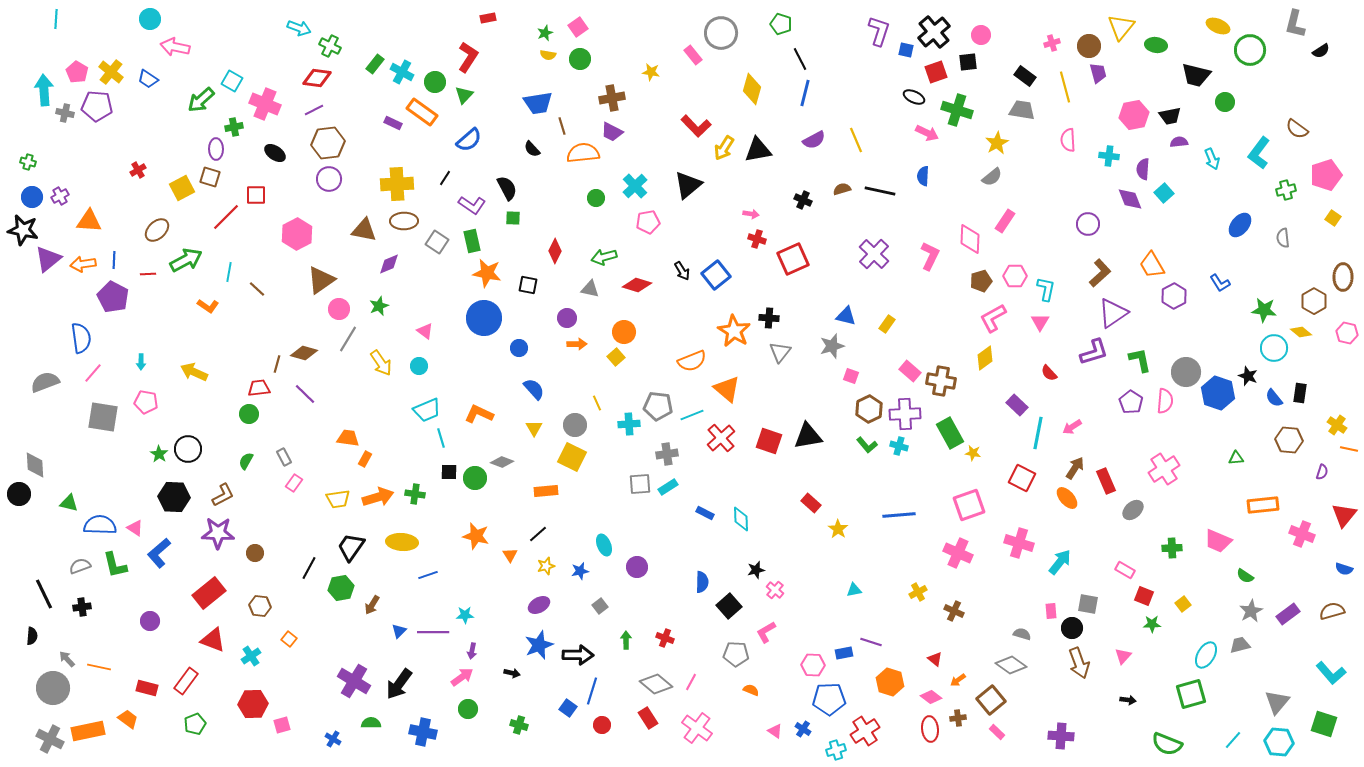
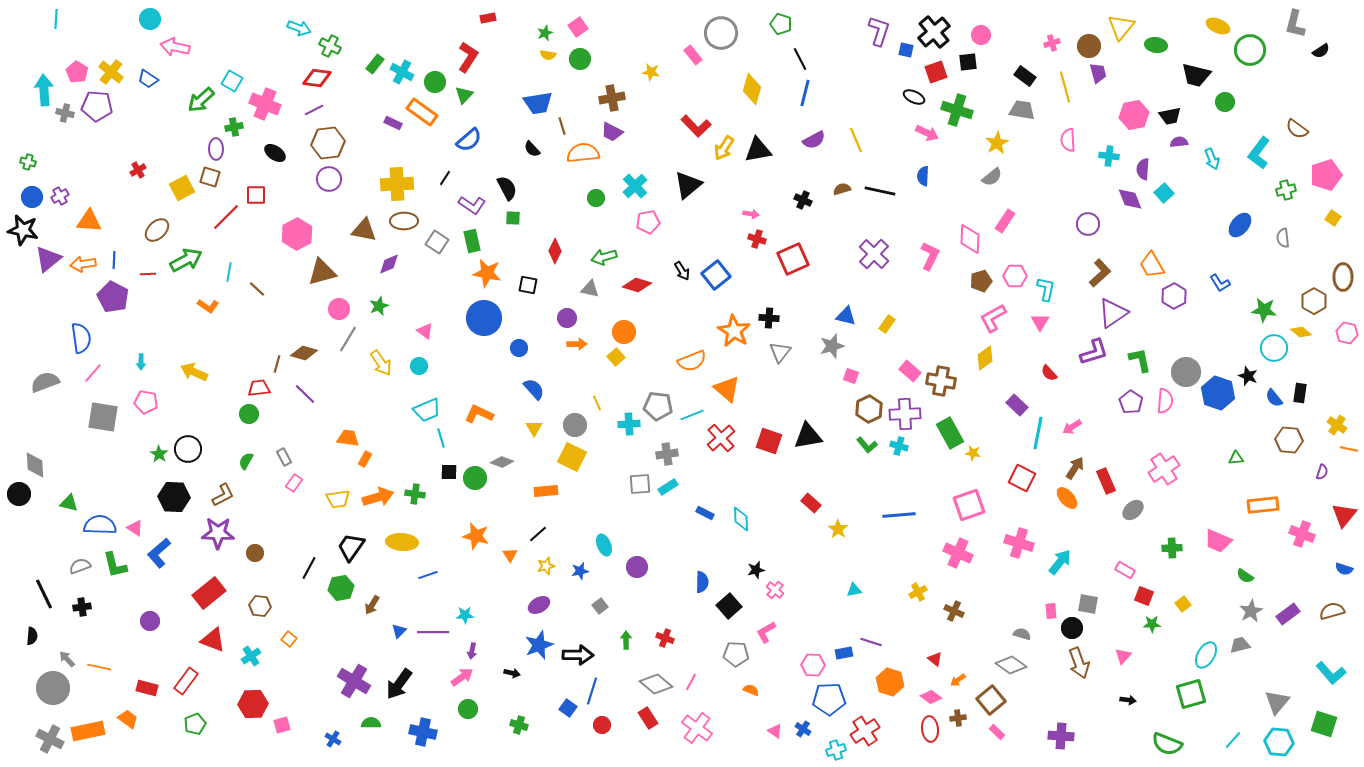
brown triangle at (321, 280): moved 1 px right, 8 px up; rotated 20 degrees clockwise
